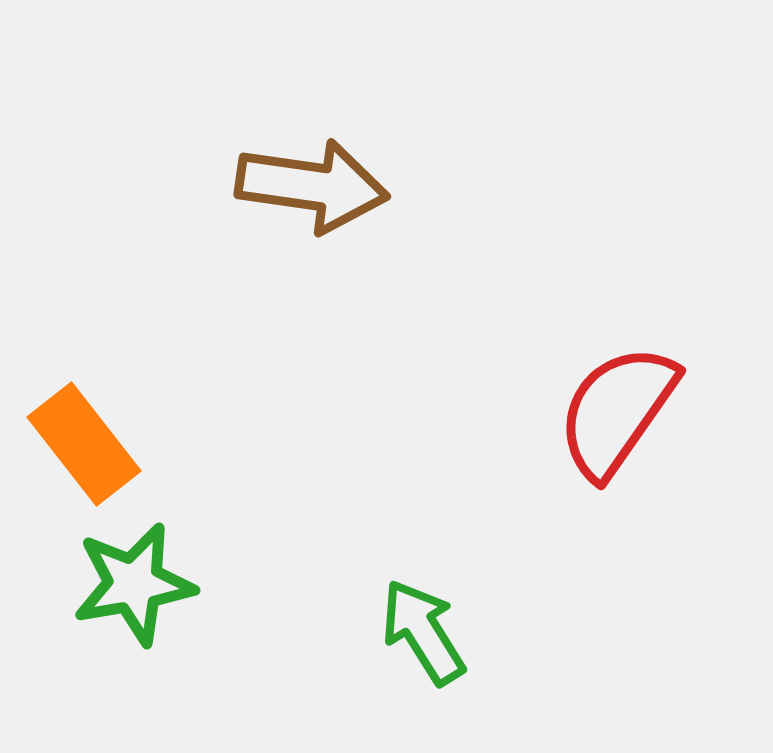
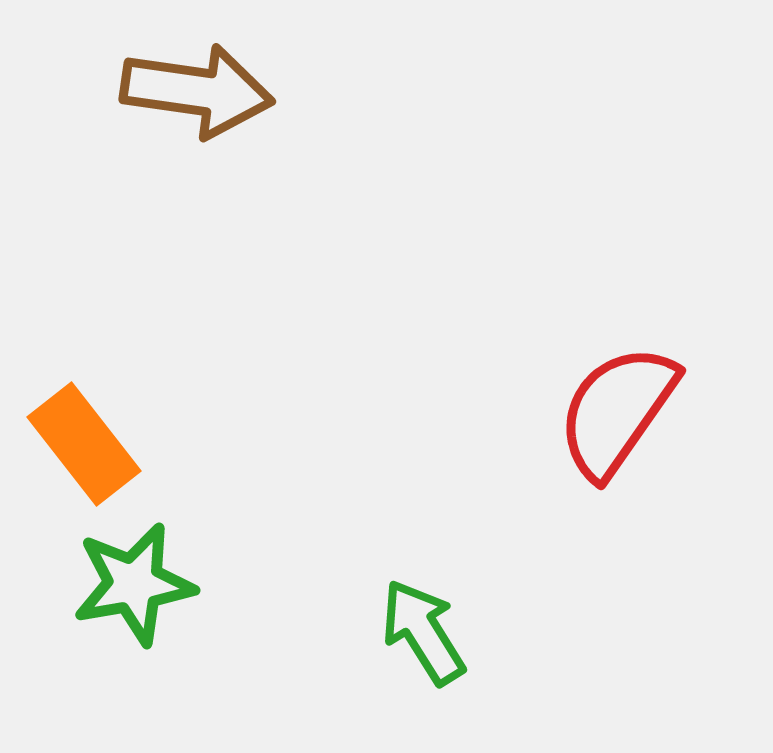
brown arrow: moved 115 px left, 95 px up
